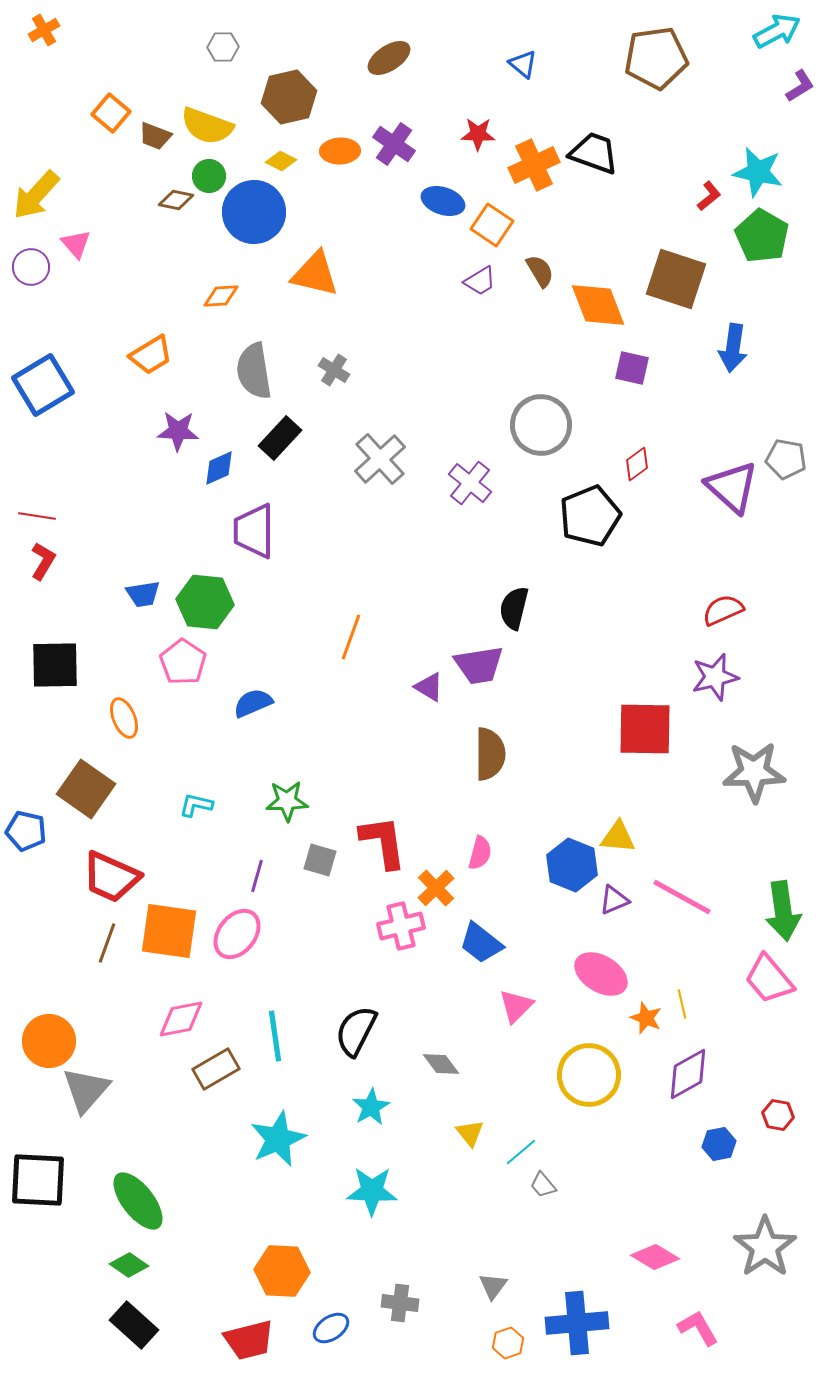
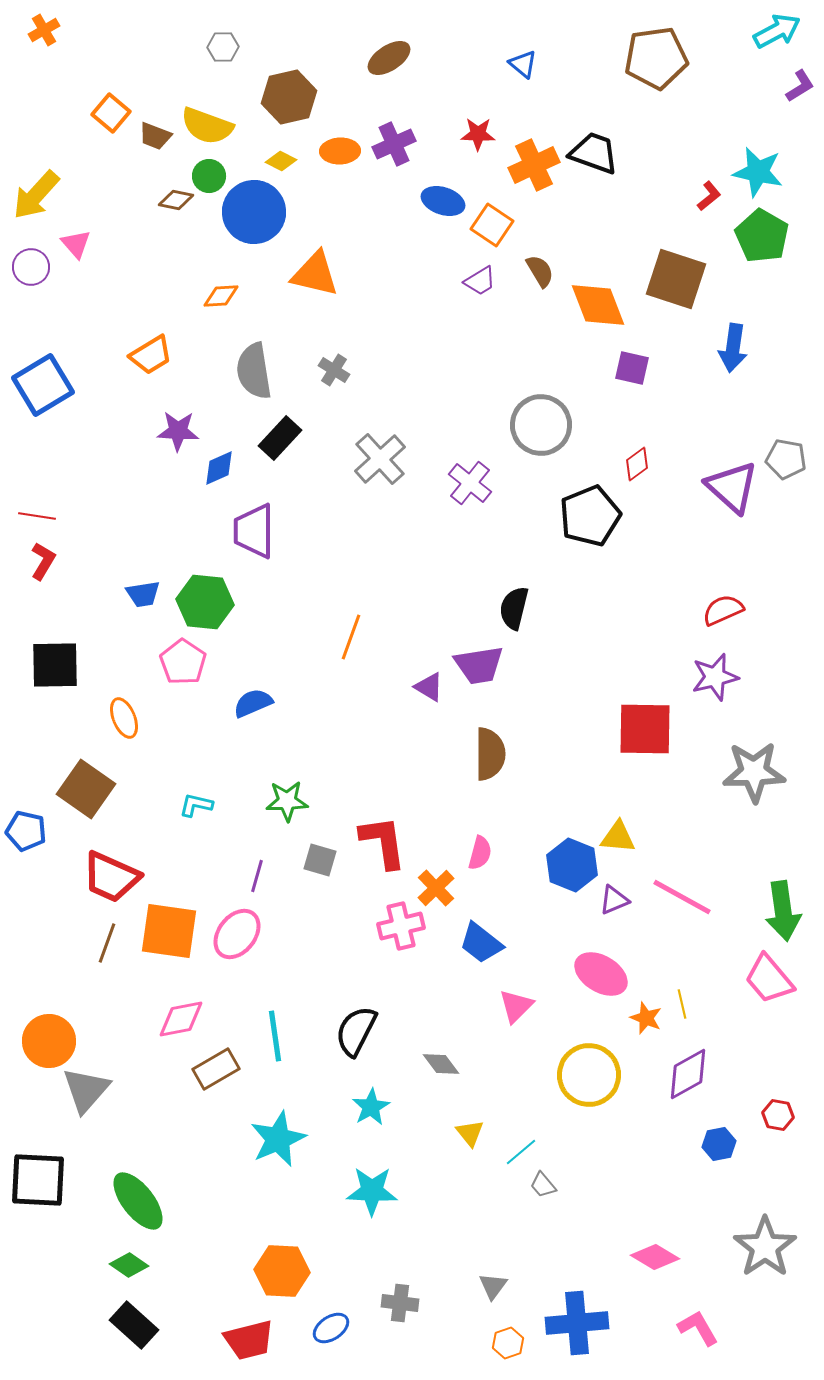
purple cross at (394, 144): rotated 30 degrees clockwise
